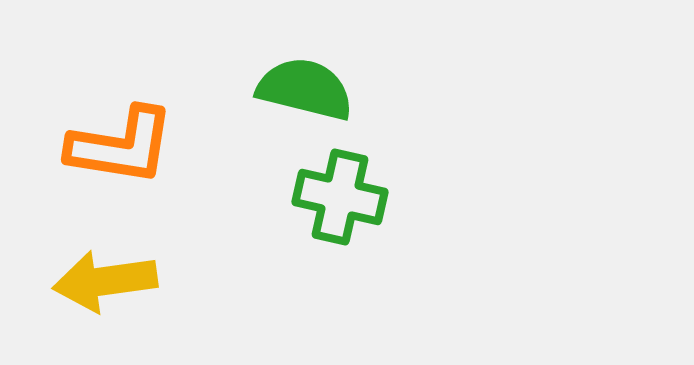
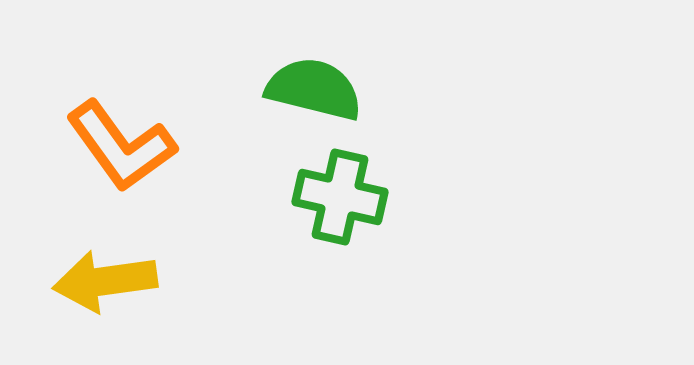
green semicircle: moved 9 px right
orange L-shape: rotated 45 degrees clockwise
